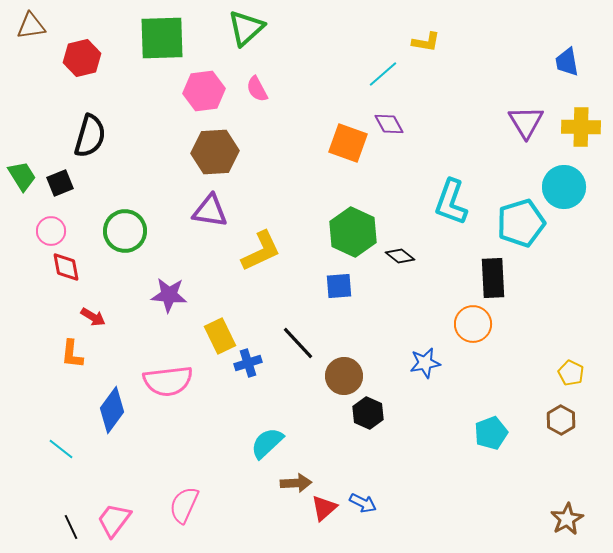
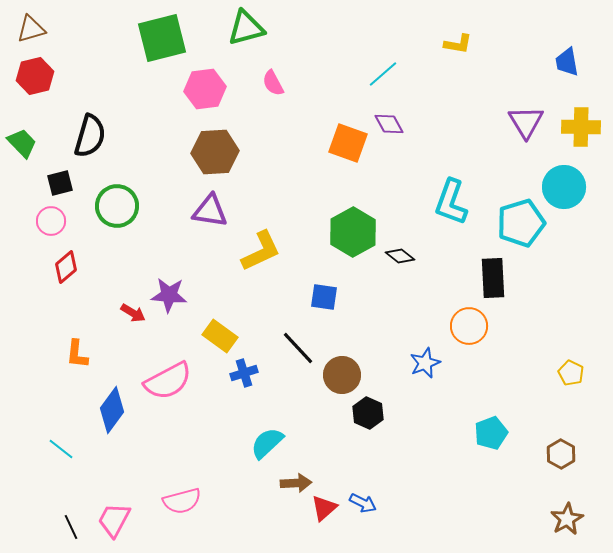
brown triangle at (31, 26): moved 3 px down; rotated 8 degrees counterclockwise
green triangle at (246, 28): rotated 27 degrees clockwise
green square at (162, 38): rotated 12 degrees counterclockwise
yellow L-shape at (426, 42): moved 32 px right, 2 px down
red hexagon at (82, 58): moved 47 px left, 18 px down
pink semicircle at (257, 89): moved 16 px right, 6 px up
pink hexagon at (204, 91): moved 1 px right, 2 px up
green trapezoid at (22, 176): moved 33 px up; rotated 12 degrees counterclockwise
black square at (60, 183): rotated 8 degrees clockwise
pink circle at (51, 231): moved 10 px up
green circle at (125, 231): moved 8 px left, 25 px up
green hexagon at (353, 232): rotated 6 degrees clockwise
red diamond at (66, 267): rotated 60 degrees clockwise
blue square at (339, 286): moved 15 px left, 11 px down; rotated 12 degrees clockwise
red arrow at (93, 317): moved 40 px right, 4 px up
orange circle at (473, 324): moved 4 px left, 2 px down
yellow rectangle at (220, 336): rotated 28 degrees counterclockwise
black line at (298, 343): moved 5 px down
orange L-shape at (72, 354): moved 5 px right
blue cross at (248, 363): moved 4 px left, 10 px down
blue star at (425, 363): rotated 12 degrees counterclockwise
brown circle at (344, 376): moved 2 px left, 1 px up
pink semicircle at (168, 381): rotated 21 degrees counterclockwise
brown hexagon at (561, 420): moved 34 px down
pink semicircle at (184, 505): moved 2 px left, 4 px up; rotated 129 degrees counterclockwise
pink trapezoid at (114, 520): rotated 9 degrees counterclockwise
